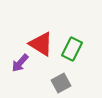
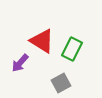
red triangle: moved 1 px right, 3 px up
